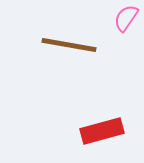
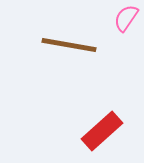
red rectangle: rotated 27 degrees counterclockwise
